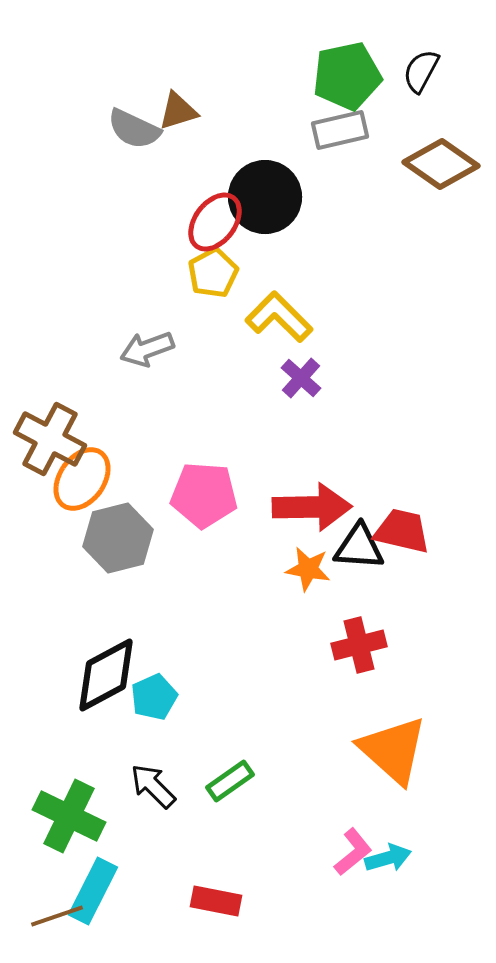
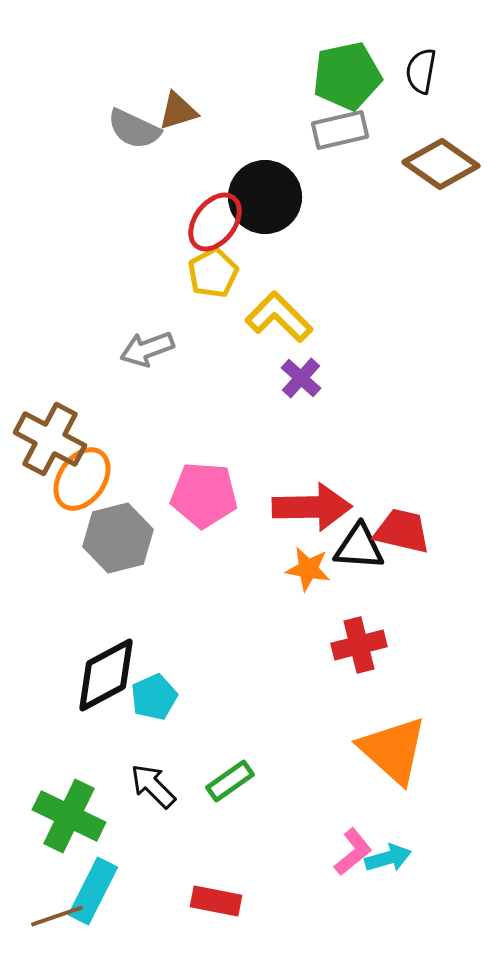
black semicircle: rotated 18 degrees counterclockwise
